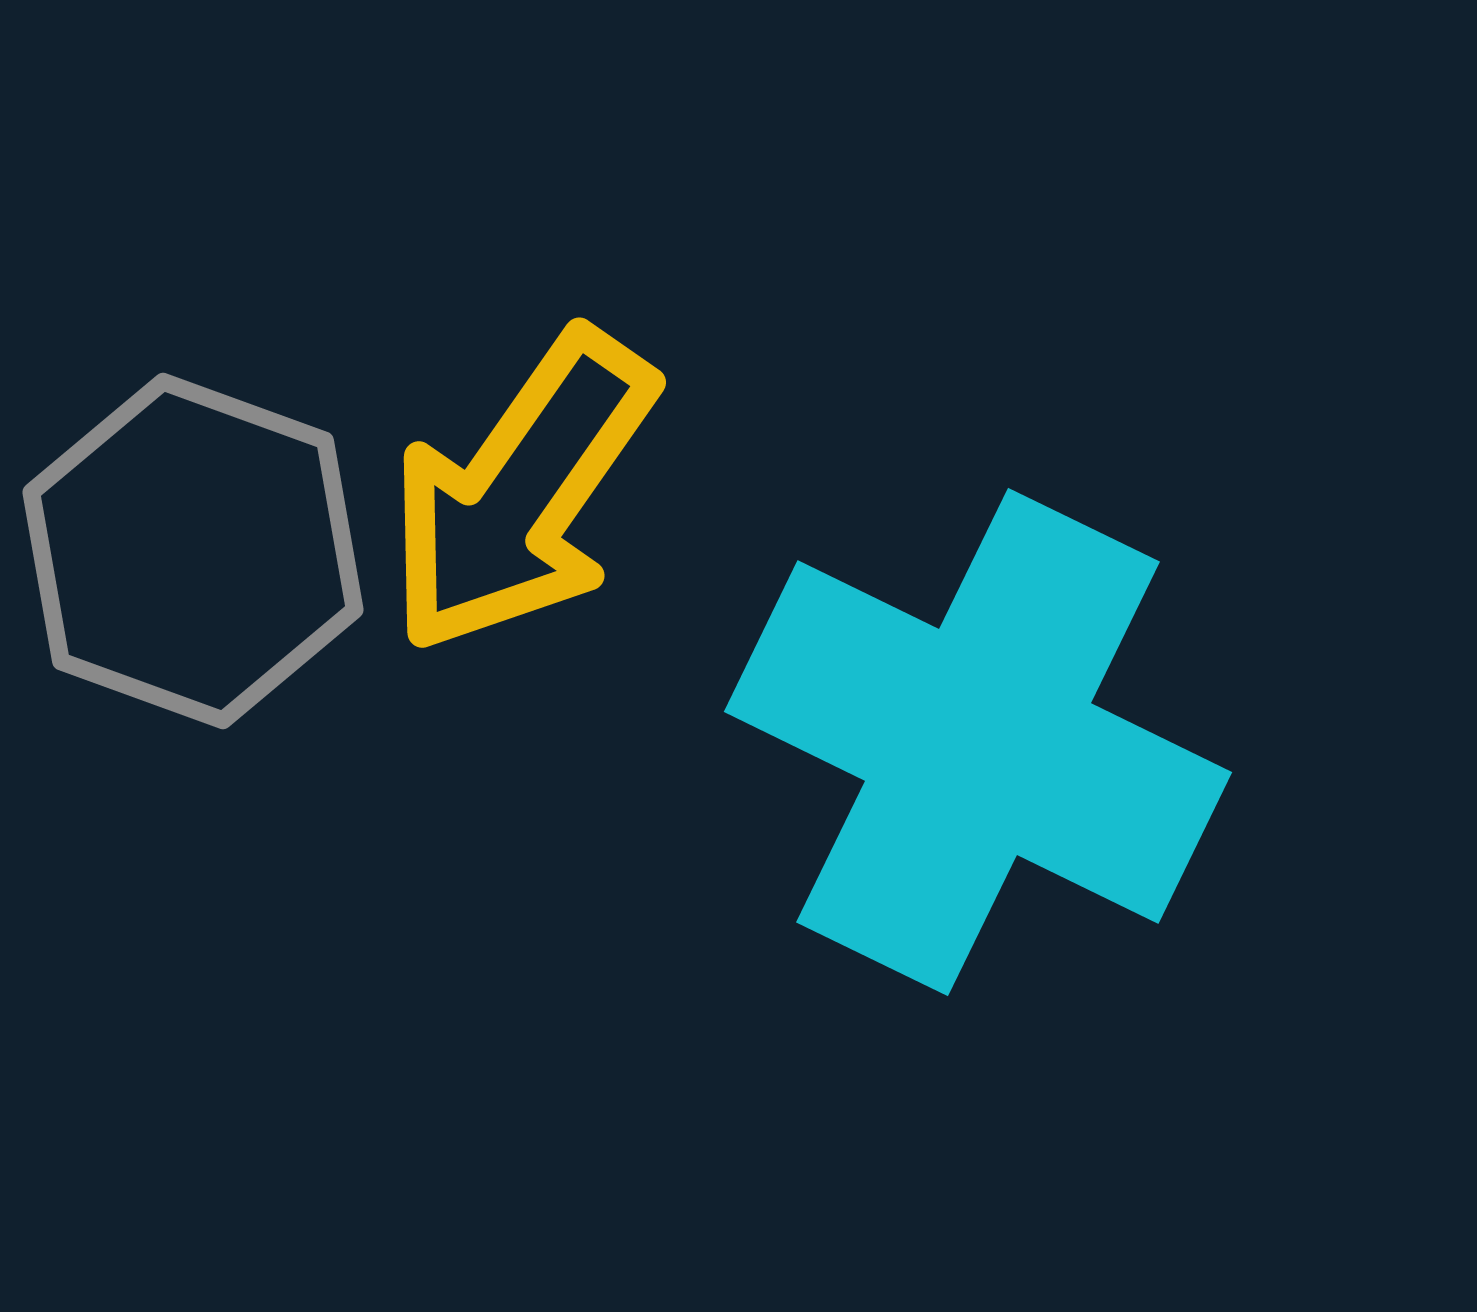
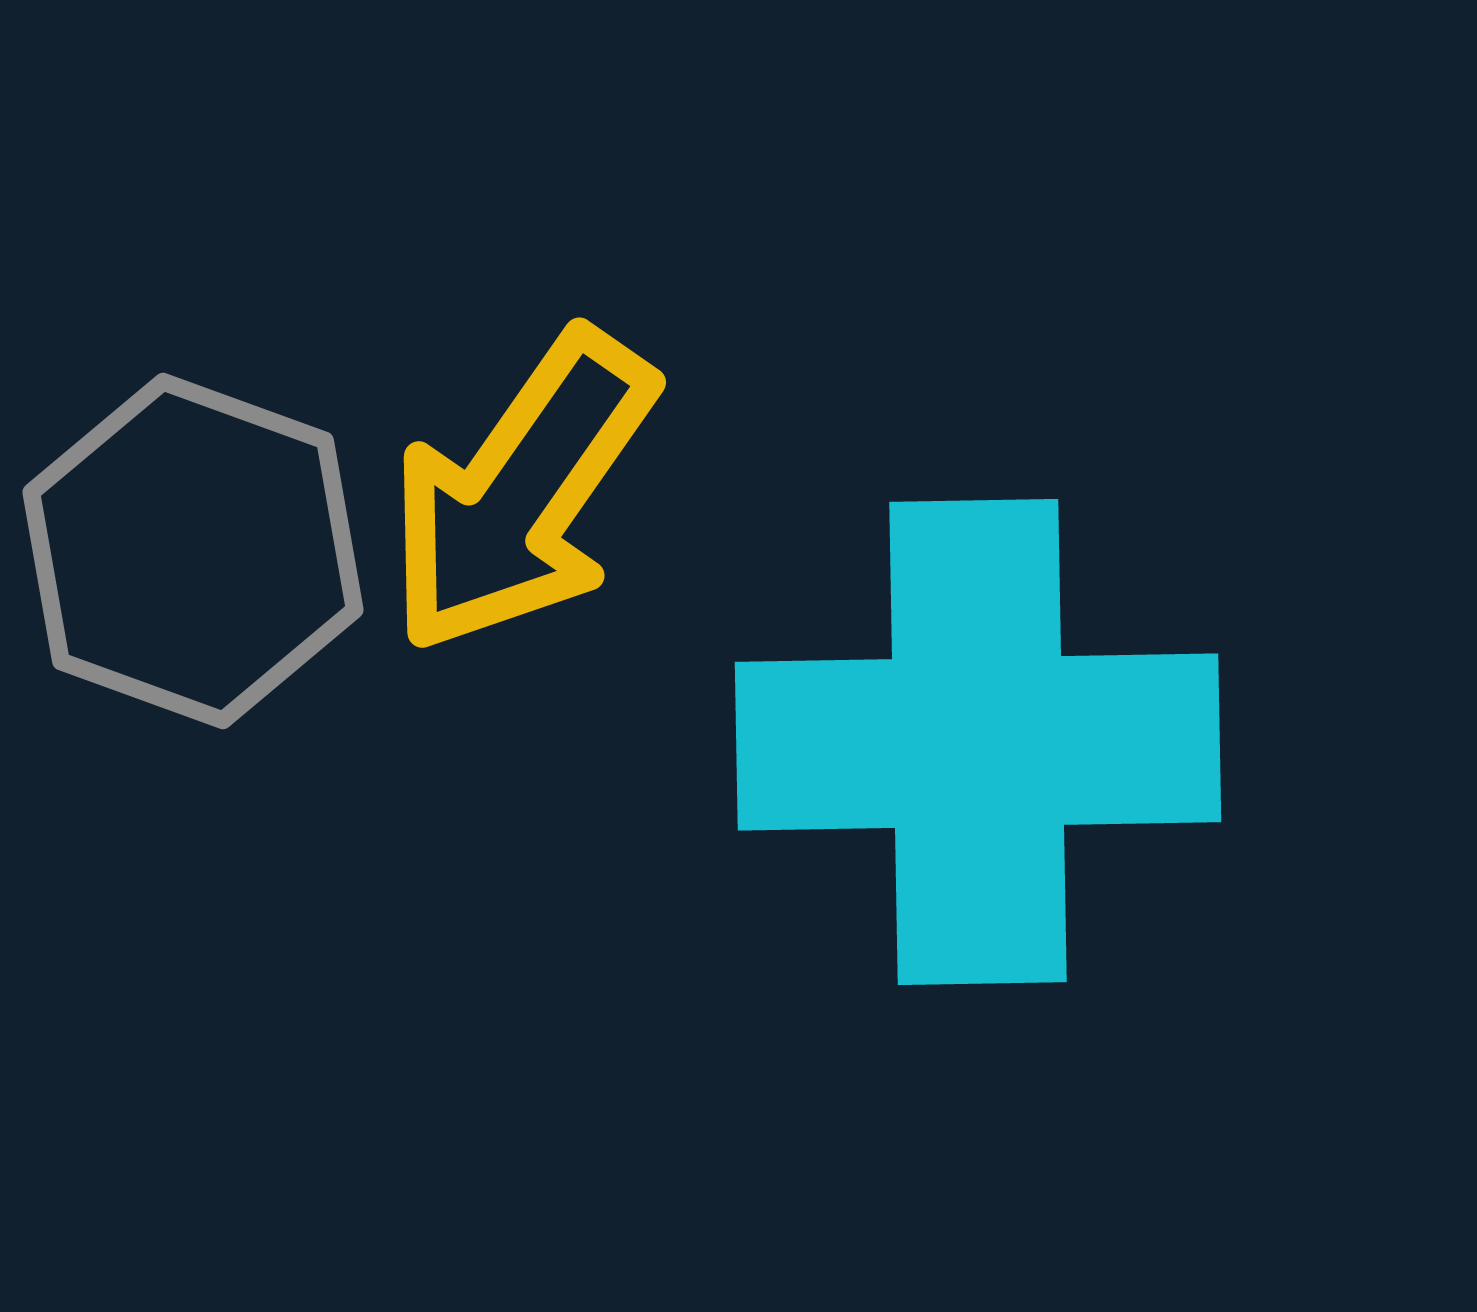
cyan cross: rotated 27 degrees counterclockwise
